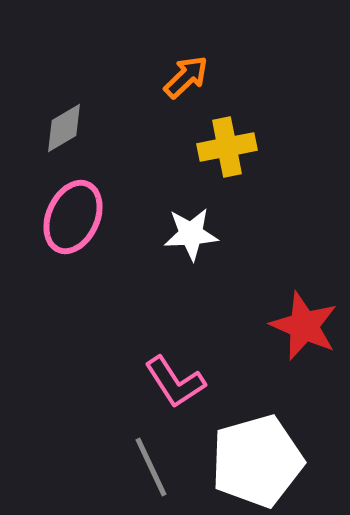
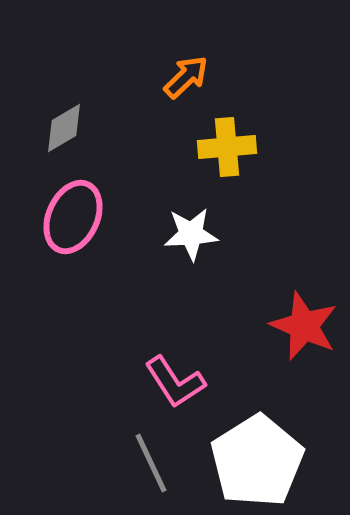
yellow cross: rotated 6 degrees clockwise
white pentagon: rotated 16 degrees counterclockwise
gray line: moved 4 px up
